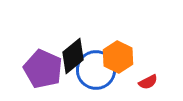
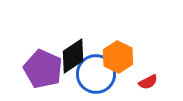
black diamond: rotated 6 degrees clockwise
blue circle: moved 4 px down
